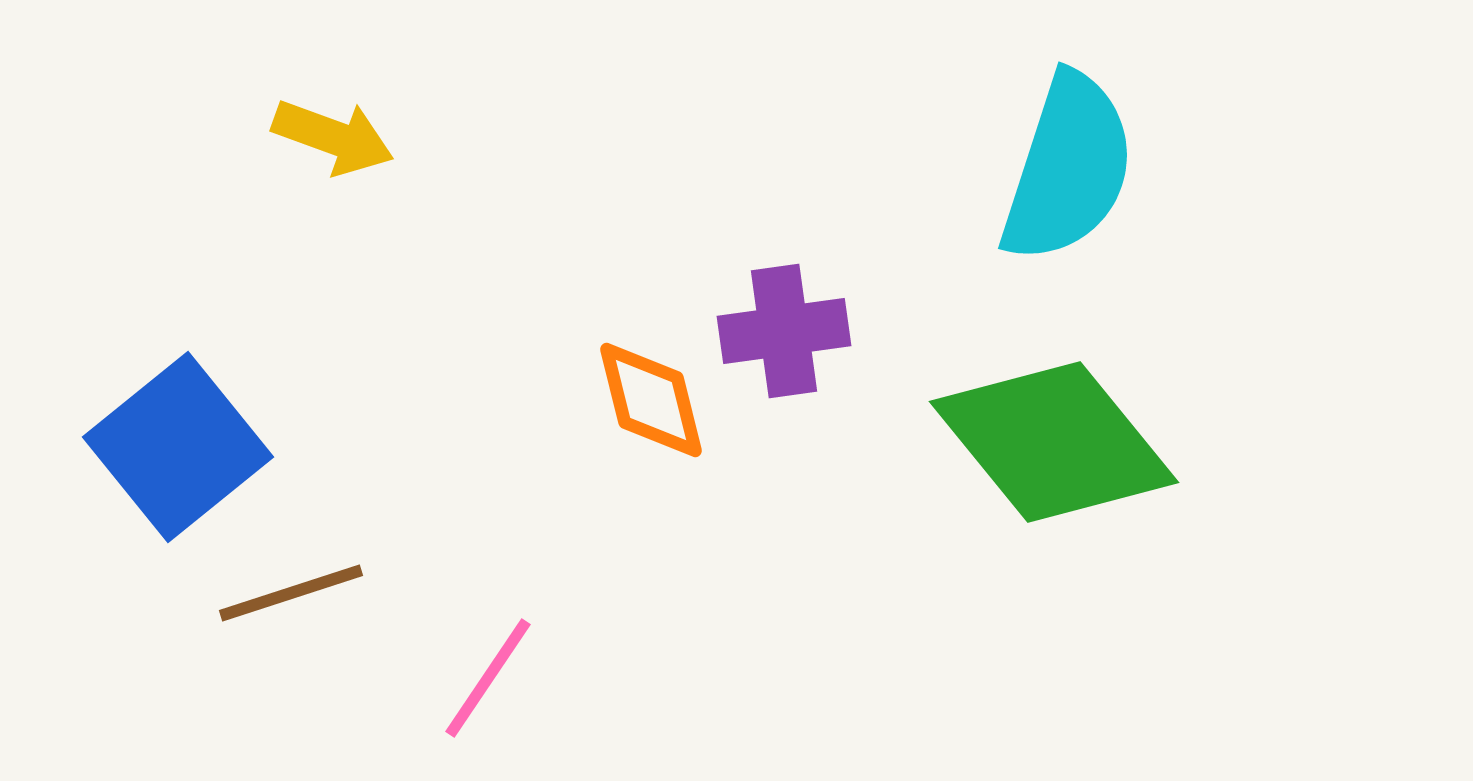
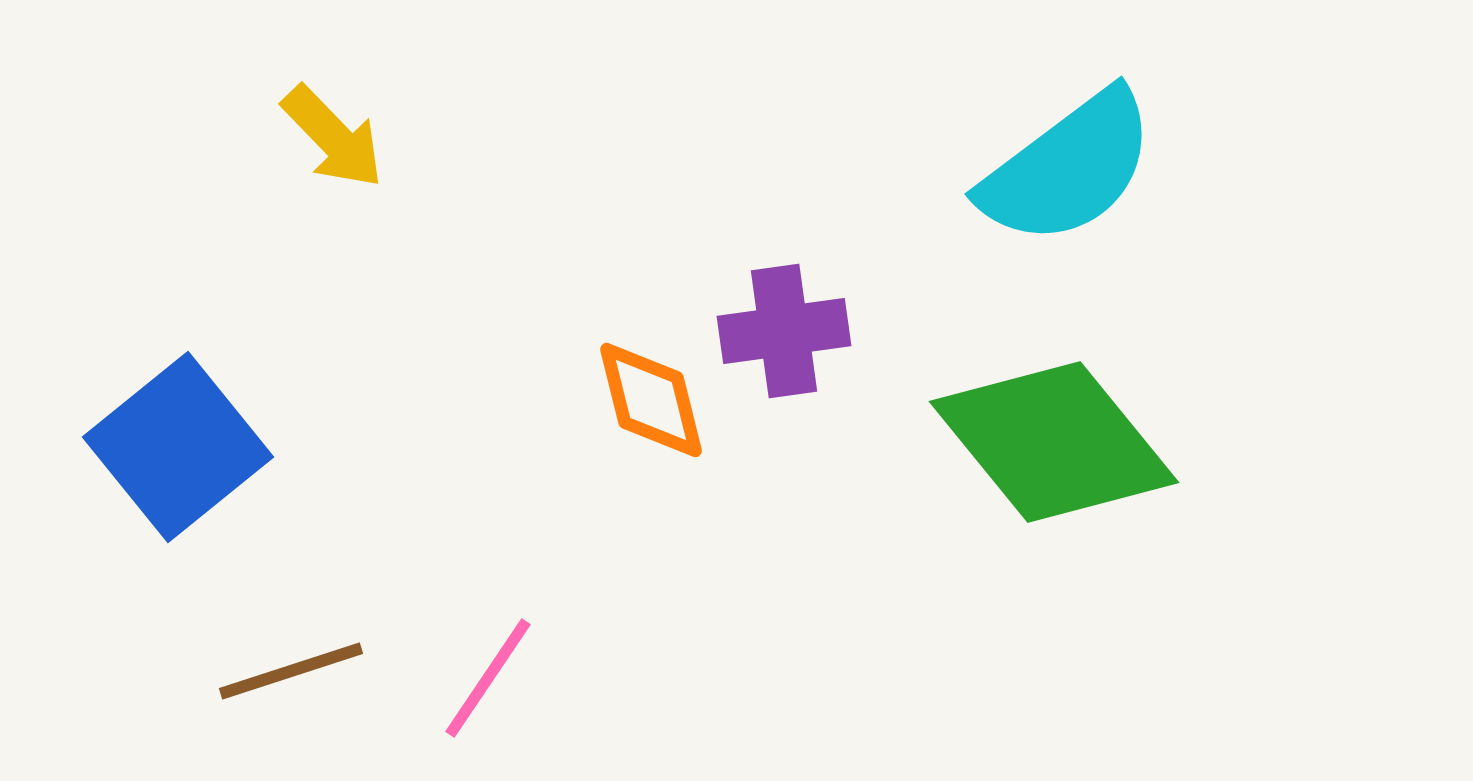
yellow arrow: rotated 26 degrees clockwise
cyan semicircle: rotated 35 degrees clockwise
brown line: moved 78 px down
